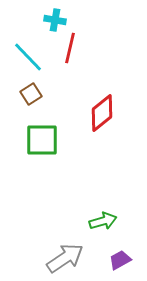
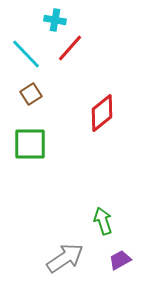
red line: rotated 28 degrees clockwise
cyan line: moved 2 px left, 3 px up
green square: moved 12 px left, 4 px down
green arrow: rotated 92 degrees counterclockwise
